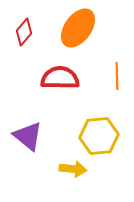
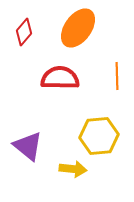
purple triangle: moved 10 px down
